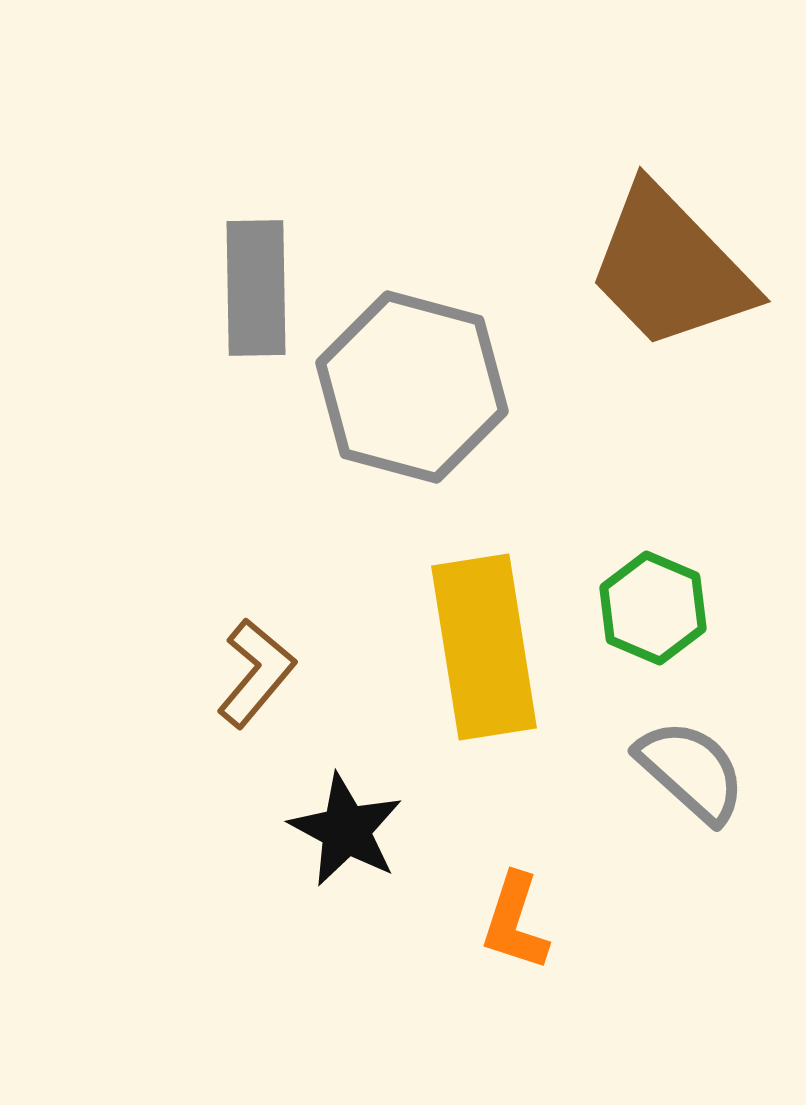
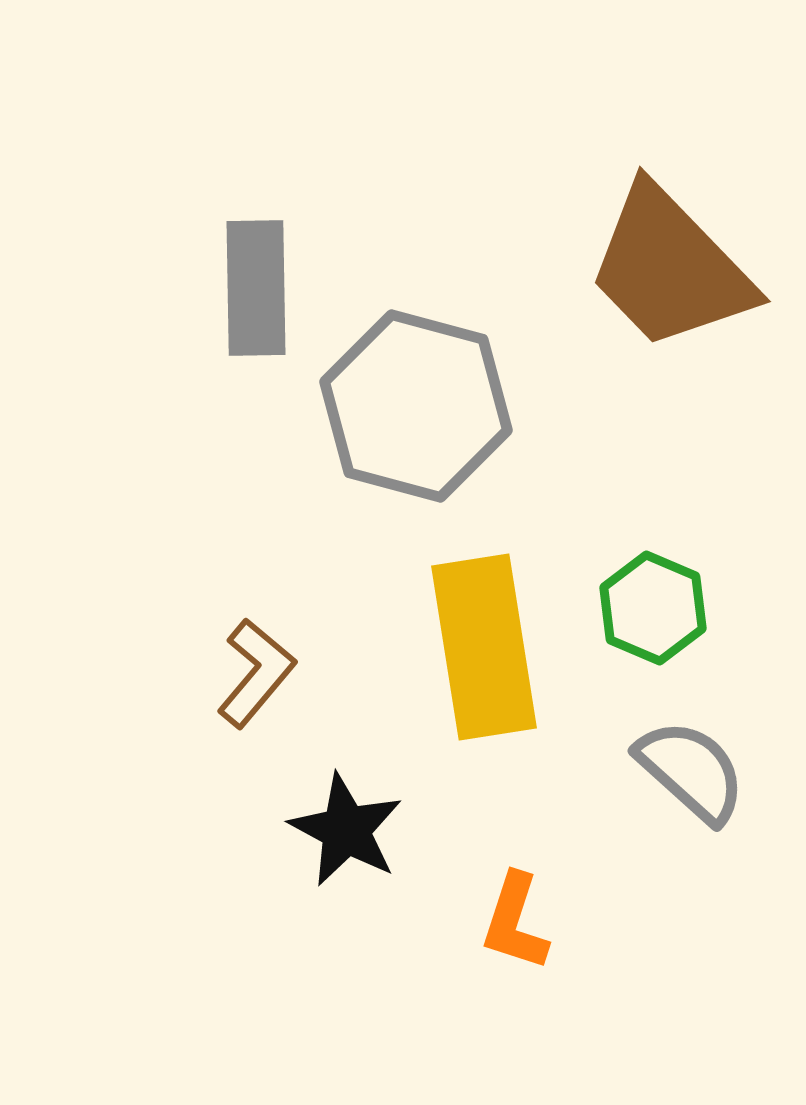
gray hexagon: moved 4 px right, 19 px down
